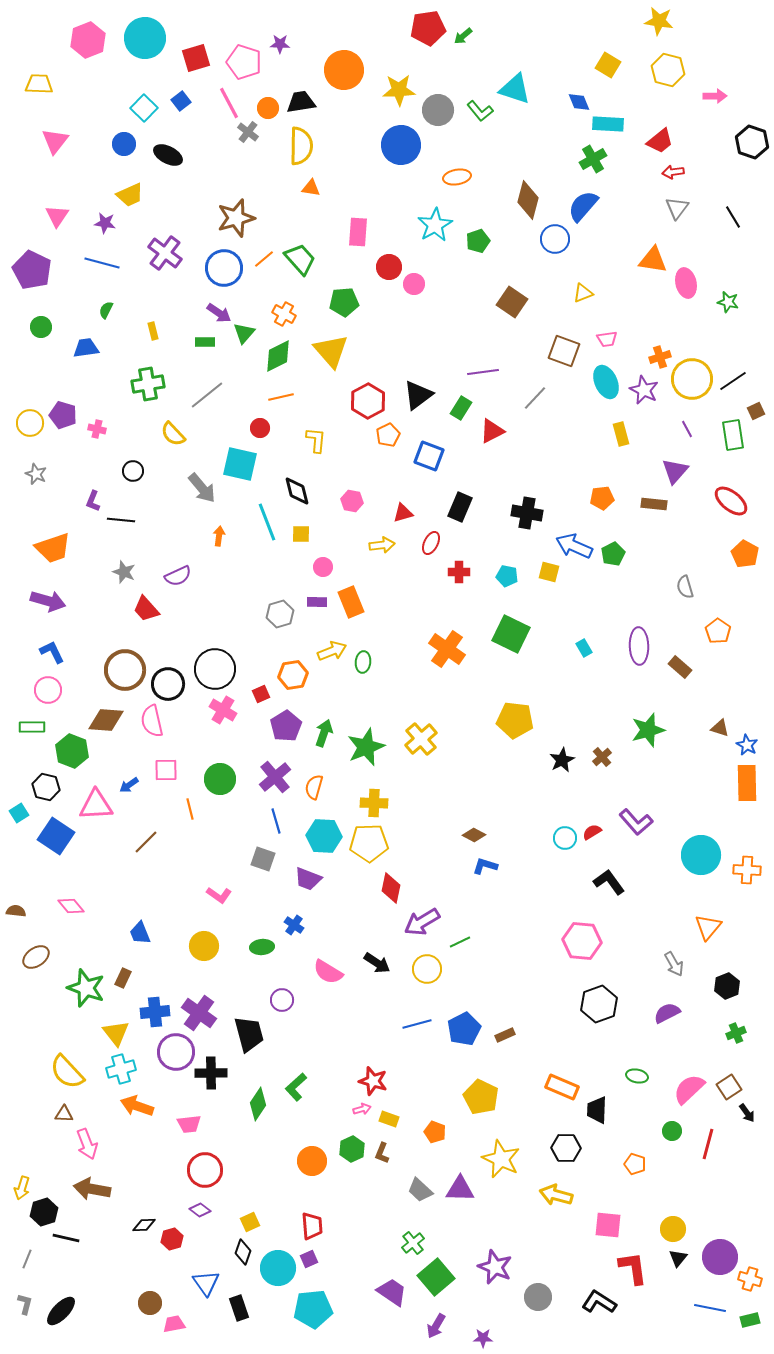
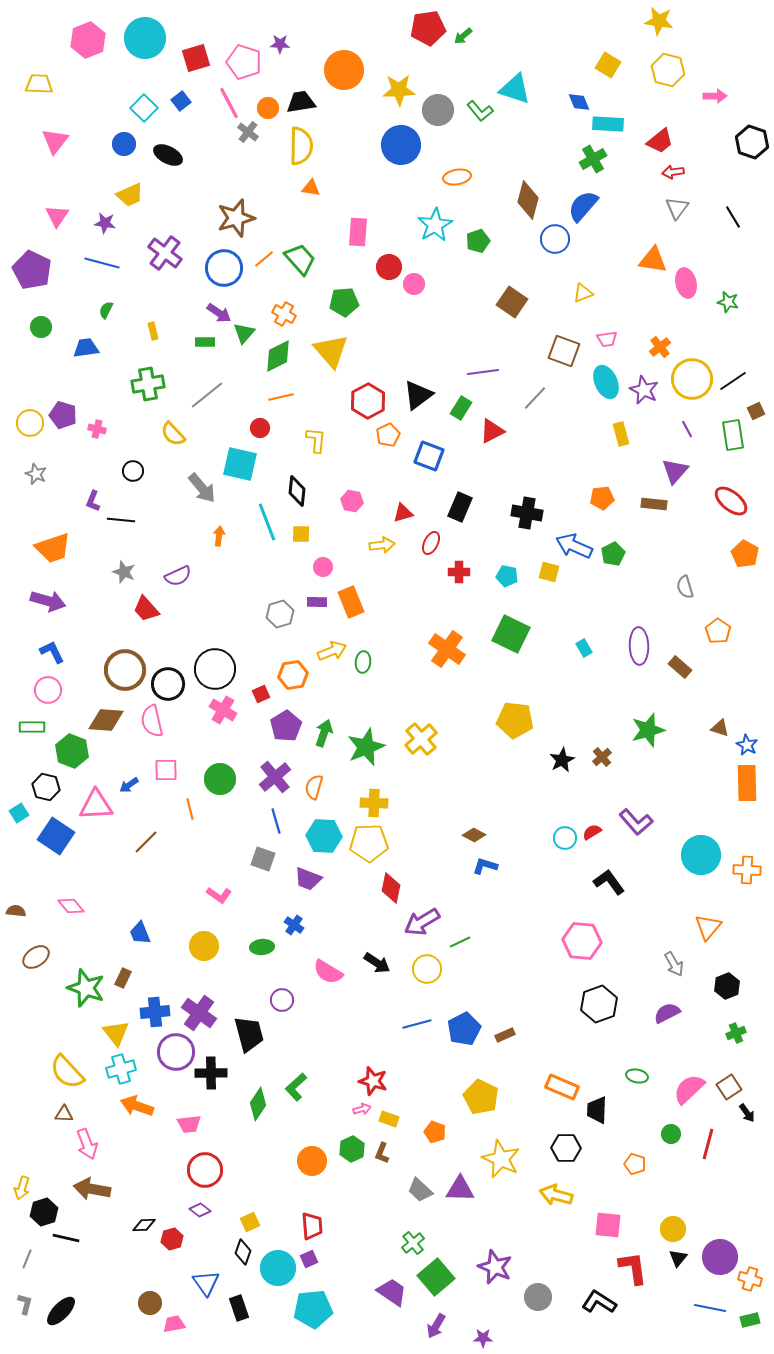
orange cross at (660, 357): moved 10 px up; rotated 20 degrees counterclockwise
black diamond at (297, 491): rotated 20 degrees clockwise
green circle at (672, 1131): moved 1 px left, 3 px down
